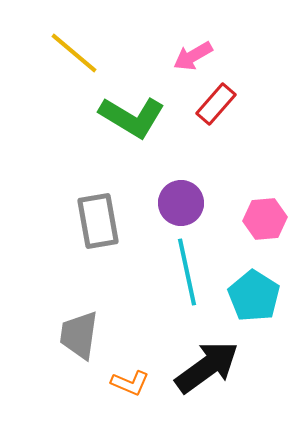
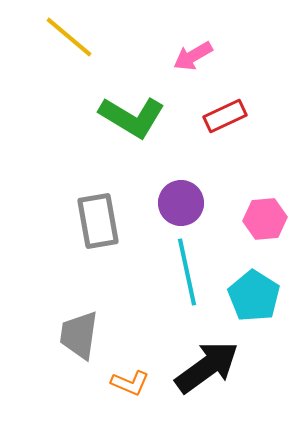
yellow line: moved 5 px left, 16 px up
red rectangle: moved 9 px right, 12 px down; rotated 24 degrees clockwise
